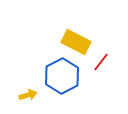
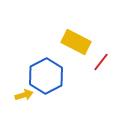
blue hexagon: moved 16 px left
yellow arrow: moved 4 px left
